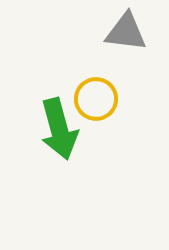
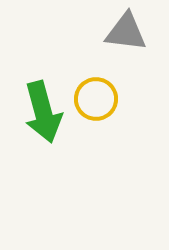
green arrow: moved 16 px left, 17 px up
